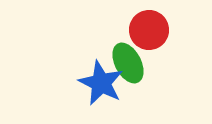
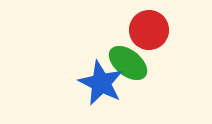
green ellipse: rotated 24 degrees counterclockwise
